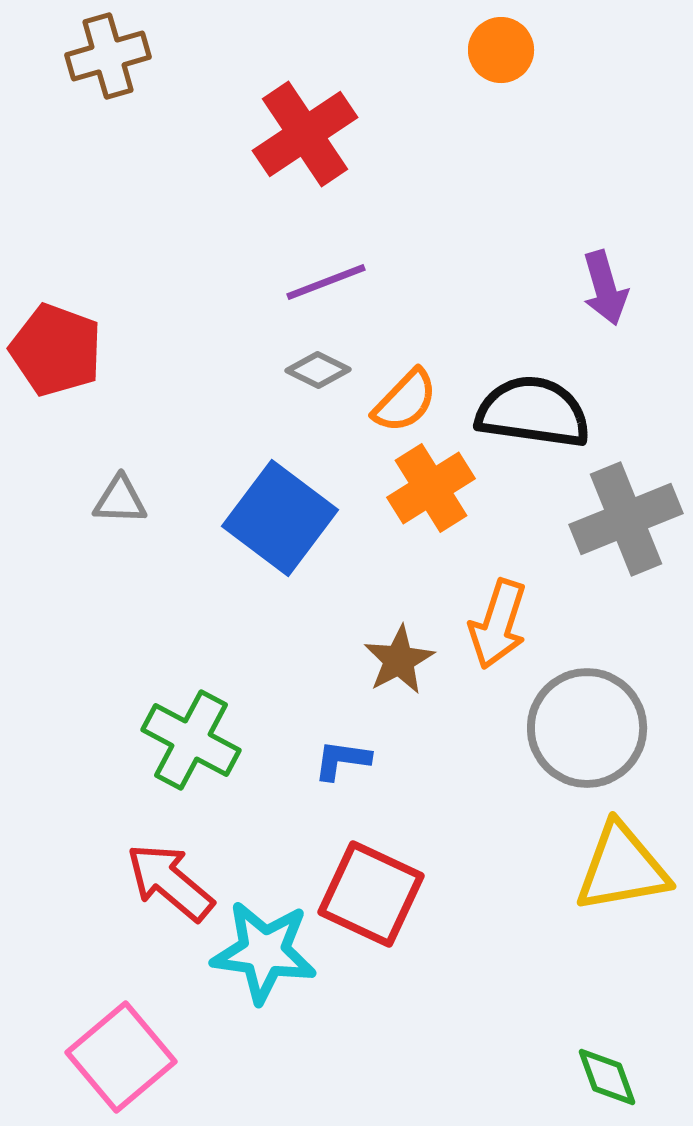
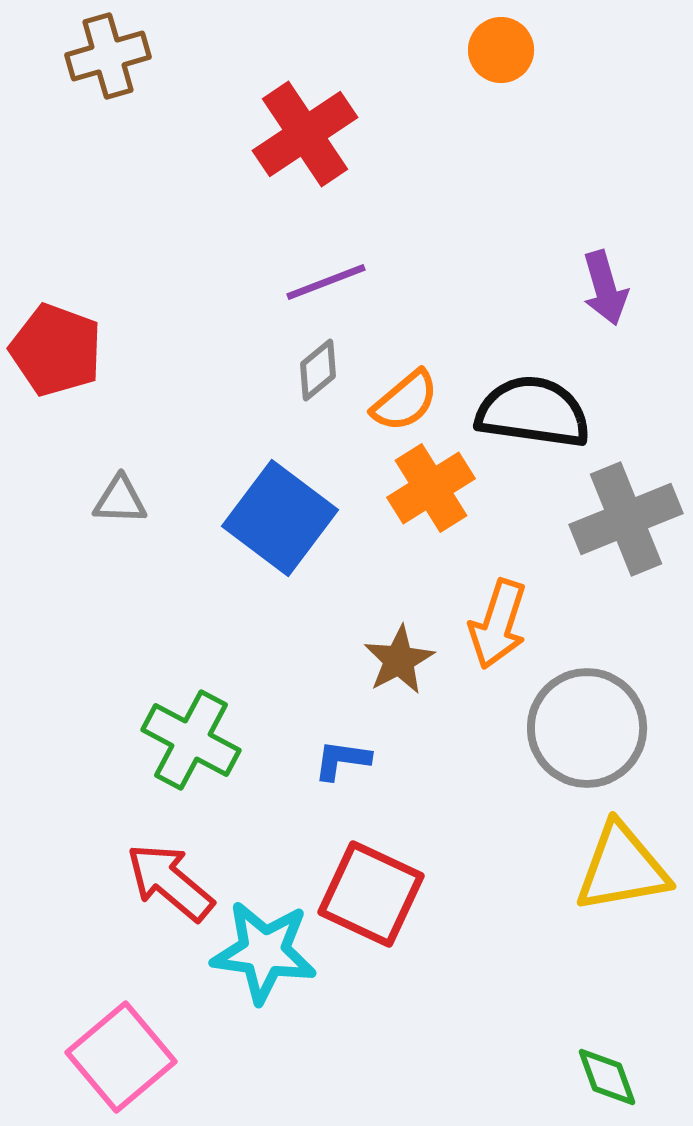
gray diamond: rotated 66 degrees counterclockwise
orange semicircle: rotated 6 degrees clockwise
